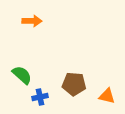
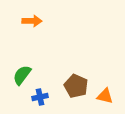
green semicircle: rotated 95 degrees counterclockwise
brown pentagon: moved 2 px right, 2 px down; rotated 20 degrees clockwise
orange triangle: moved 2 px left
